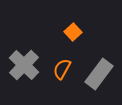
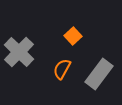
orange square: moved 4 px down
gray cross: moved 5 px left, 13 px up
